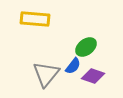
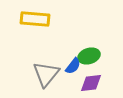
green ellipse: moved 3 px right, 9 px down; rotated 20 degrees clockwise
purple diamond: moved 2 px left, 7 px down; rotated 25 degrees counterclockwise
